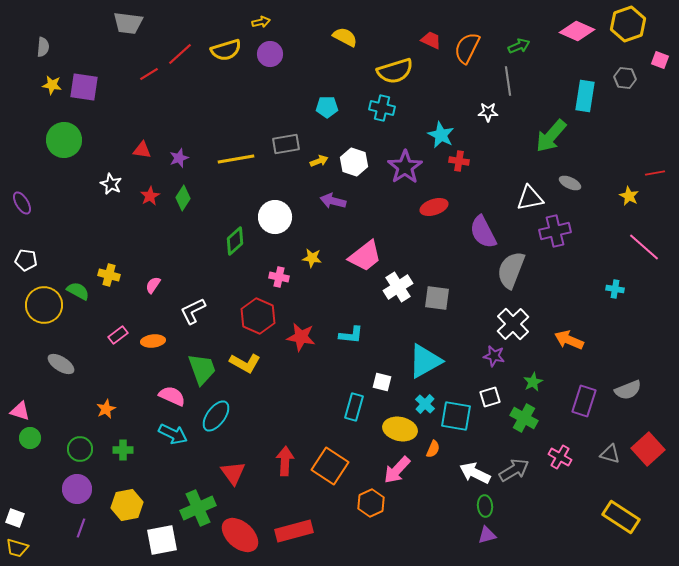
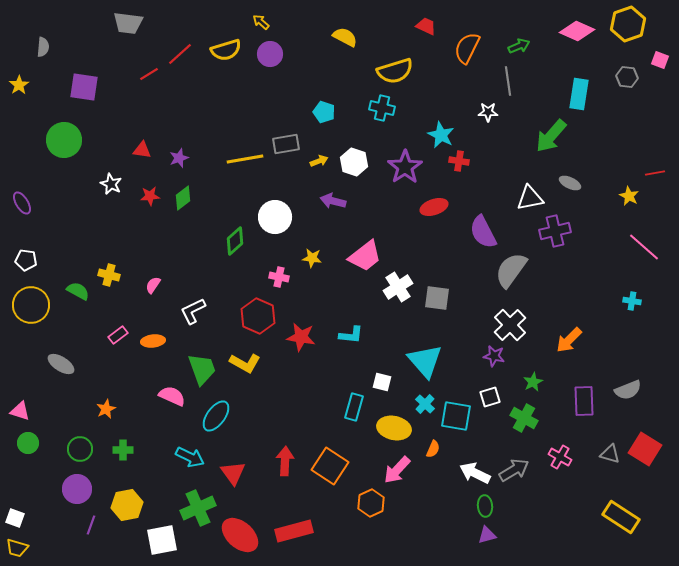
yellow arrow at (261, 22): rotated 126 degrees counterclockwise
red trapezoid at (431, 40): moved 5 px left, 14 px up
gray hexagon at (625, 78): moved 2 px right, 1 px up
yellow star at (52, 85): moved 33 px left; rotated 30 degrees clockwise
cyan rectangle at (585, 96): moved 6 px left, 2 px up
cyan pentagon at (327, 107): moved 3 px left, 5 px down; rotated 20 degrees clockwise
yellow line at (236, 159): moved 9 px right
red star at (150, 196): rotated 24 degrees clockwise
green diamond at (183, 198): rotated 20 degrees clockwise
gray semicircle at (511, 270): rotated 15 degrees clockwise
cyan cross at (615, 289): moved 17 px right, 12 px down
yellow circle at (44, 305): moved 13 px left
white cross at (513, 324): moved 3 px left, 1 px down
orange arrow at (569, 340): rotated 68 degrees counterclockwise
cyan triangle at (425, 361): rotated 42 degrees counterclockwise
purple rectangle at (584, 401): rotated 20 degrees counterclockwise
yellow ellipse at (400, 429): moved 6 px left, 1 px up
cyan arrow at (173, 434): moved 17 px right, 23 px down
green circle at (30, 438): moved 2 px left, 5 px down
red square at (648, 449): moved 3 px left; rotated 16 degrees counterclockwise
purple line at (81, 528): moved 10 px right, 3 px up
